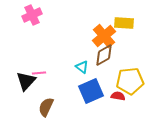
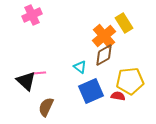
yellow rectangle: rotated 54 degrees clockwise
cyan triangle: moved 2 px left
black triangle: rotated 30 degrees counterclockwise
